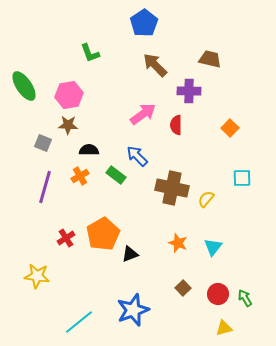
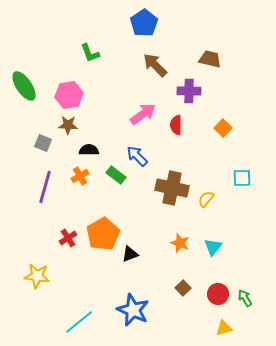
orange square: moved 7 px left
red cross: moved 2 px right
orange star: moved 2 px right
blue star: rotated 28 degrees counterclockwise
